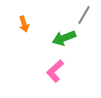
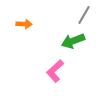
orange arrow: rotated 70 degrees counterclockwise
green arrow: moved 9 px right, 3 px down
